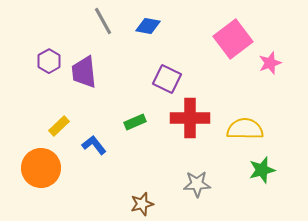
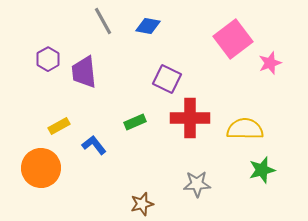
purple hexagon: moved 1 px left, 2 px up
yellow rectangle: rotated 15 degrees clockwise
